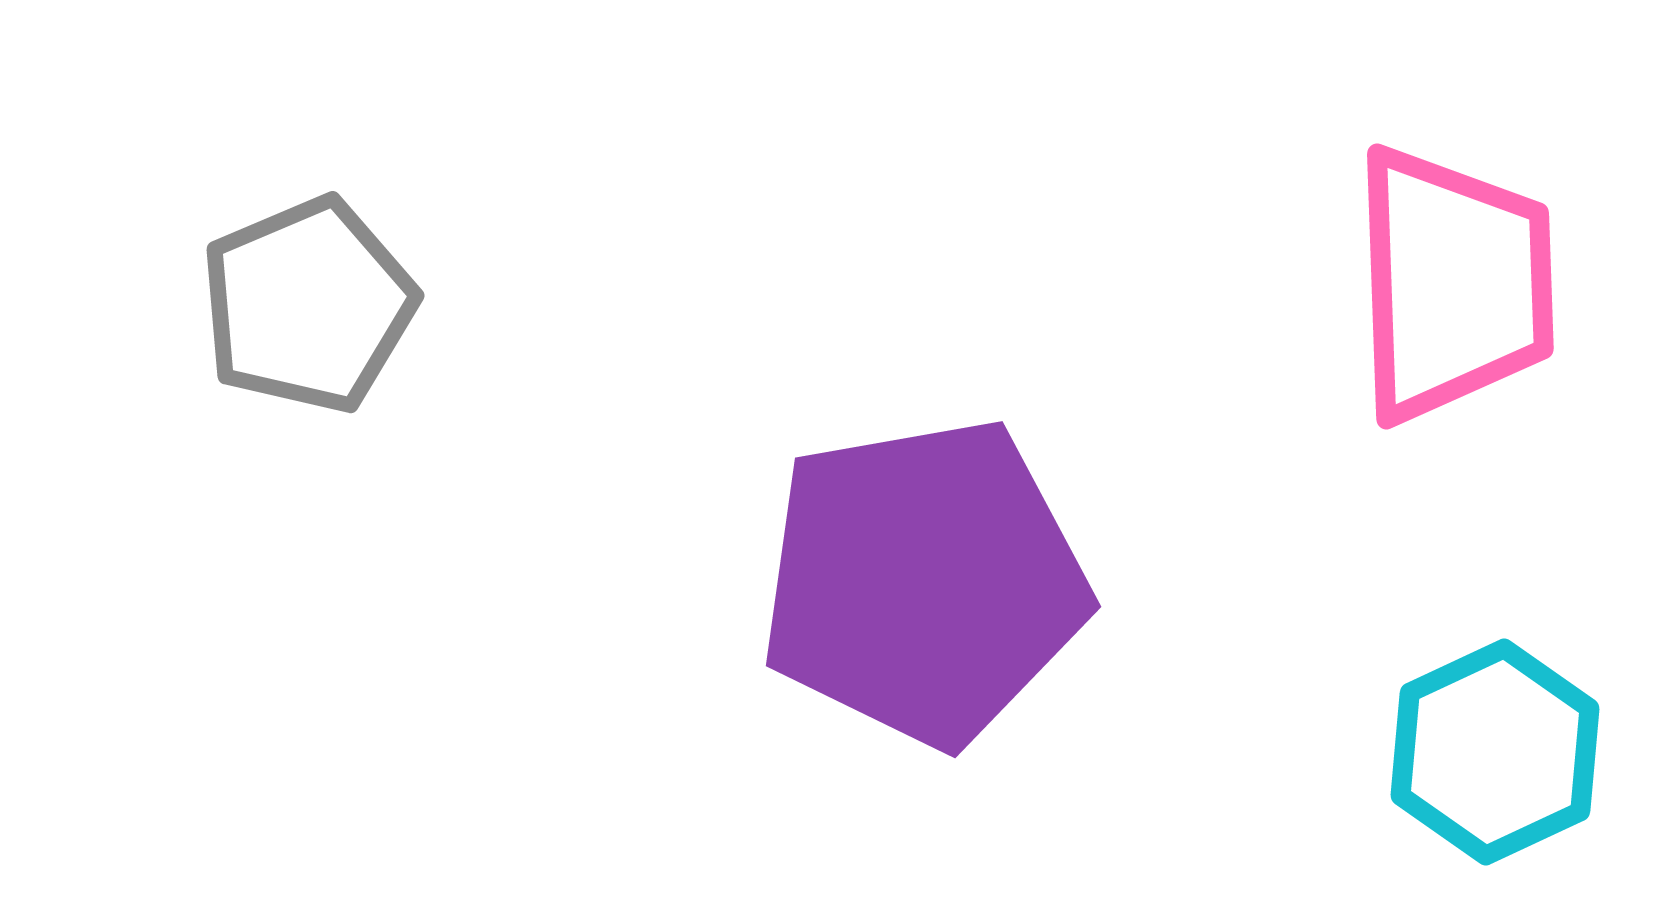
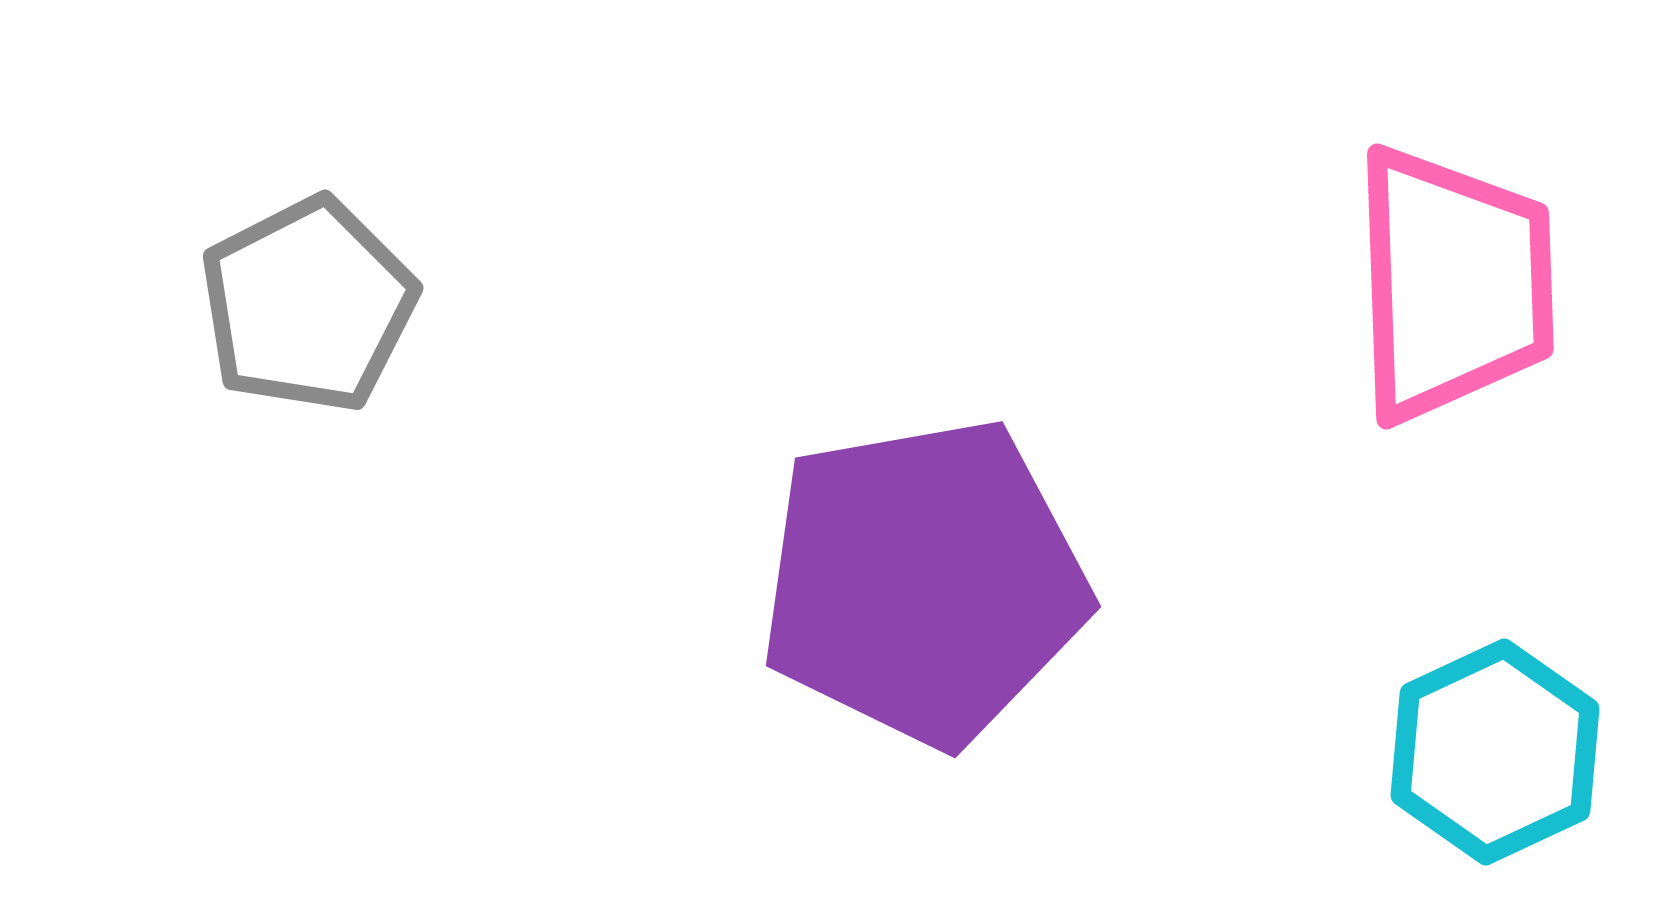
gray pentagon: rotated 4 degrees counterclockwise
